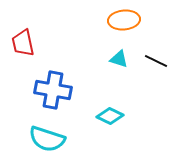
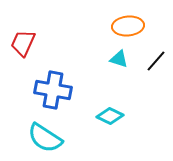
orange ellipse: moved 4 px right, 6 px down
red trapezoid: rotated 36 degrees clockwise
black line: rotated 75 degrees counterclockwise
cyan semicircle: moved 2 px left, 1 px up; rotated 15 degrees clockwise
